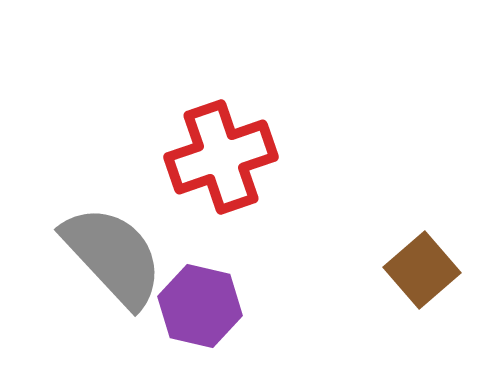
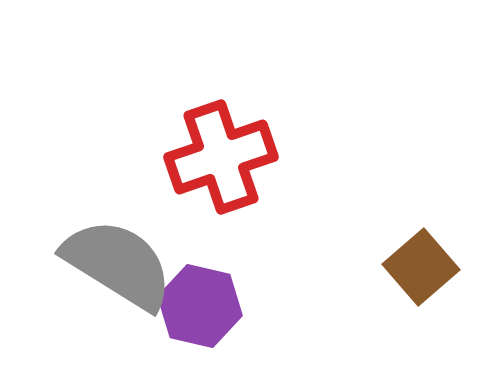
gray semicircle: moved 5 px right, 8 px down; rotated 15 degrees counterclockwise
brown square: moved 1 px left, 3 px up
